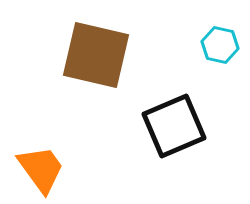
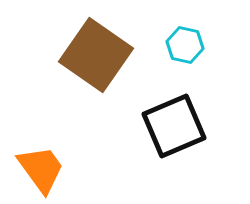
cyan hexagon: moved 35 px left
brown square: rotated 22 degrees clockwise
